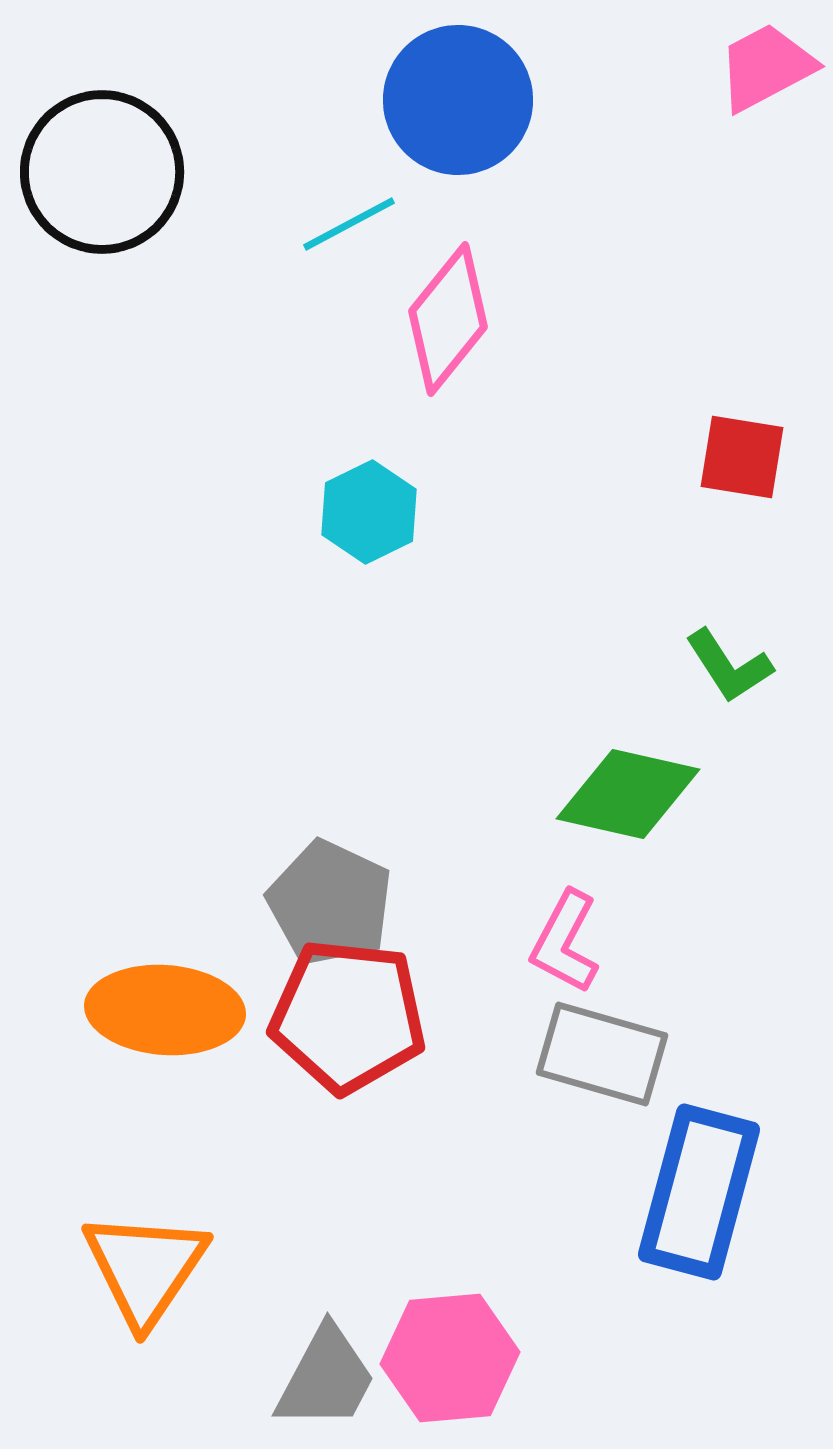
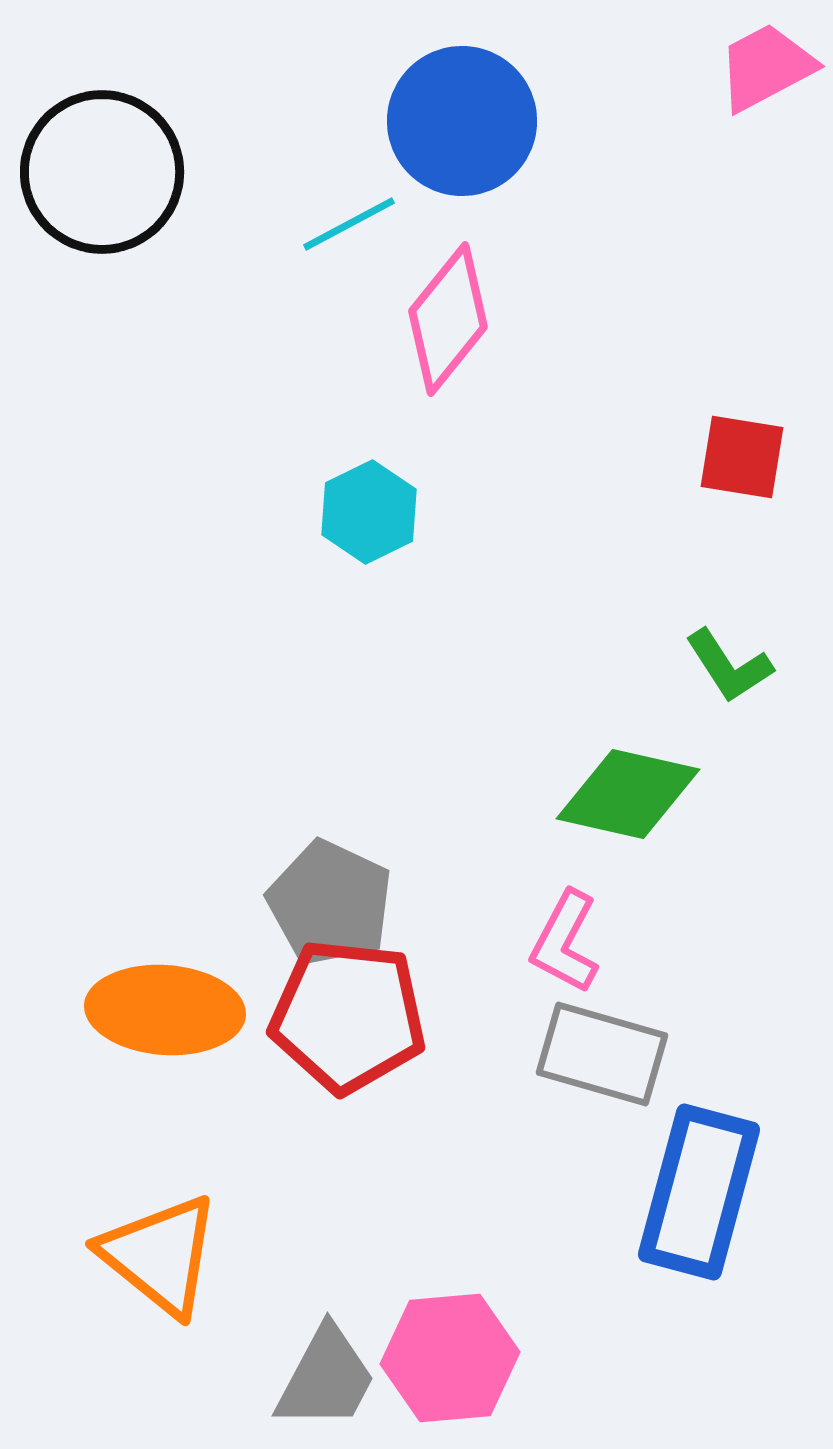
blue circle: moved 4 px right, 21 px down
orange triangle: moved 15 px right, 13 px up; rotated 25 degrees counterclockwise
